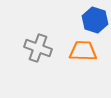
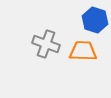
gray cross: moved 8 px right, 4 px up
